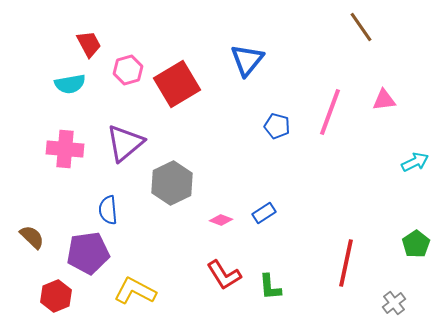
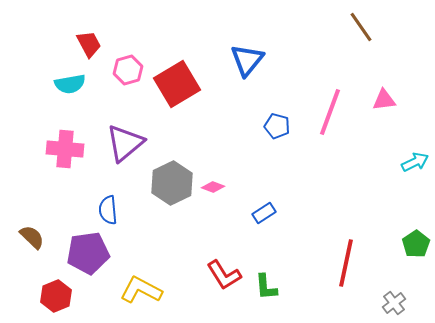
pink diamond: moved 8 px left, 33 px up
green L-shape: moved 4 px left
yellow L-shape: moved 6 px right, 1 px up
